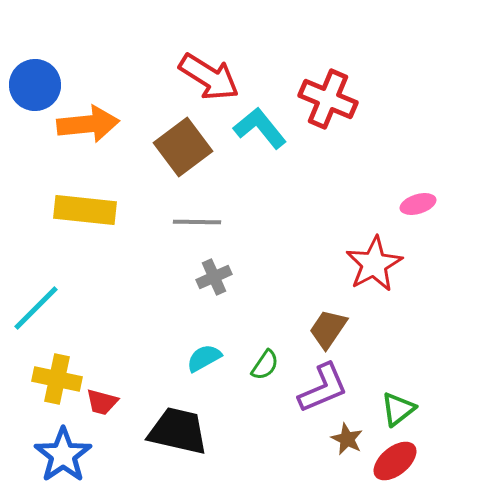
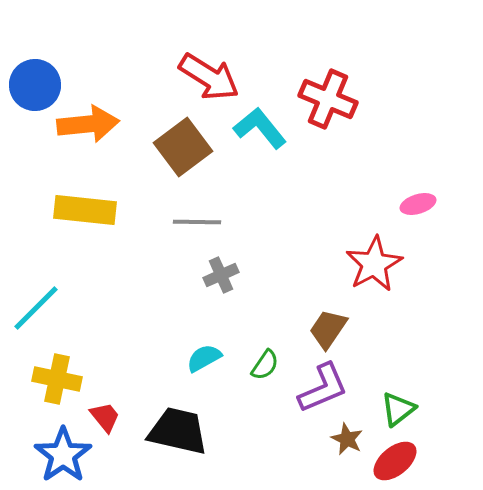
gray cross: moved 7 px right, 2 px up
red trapezoid: moved 3 px right, 15 px down; rotated 144 degrees counterclockwise
